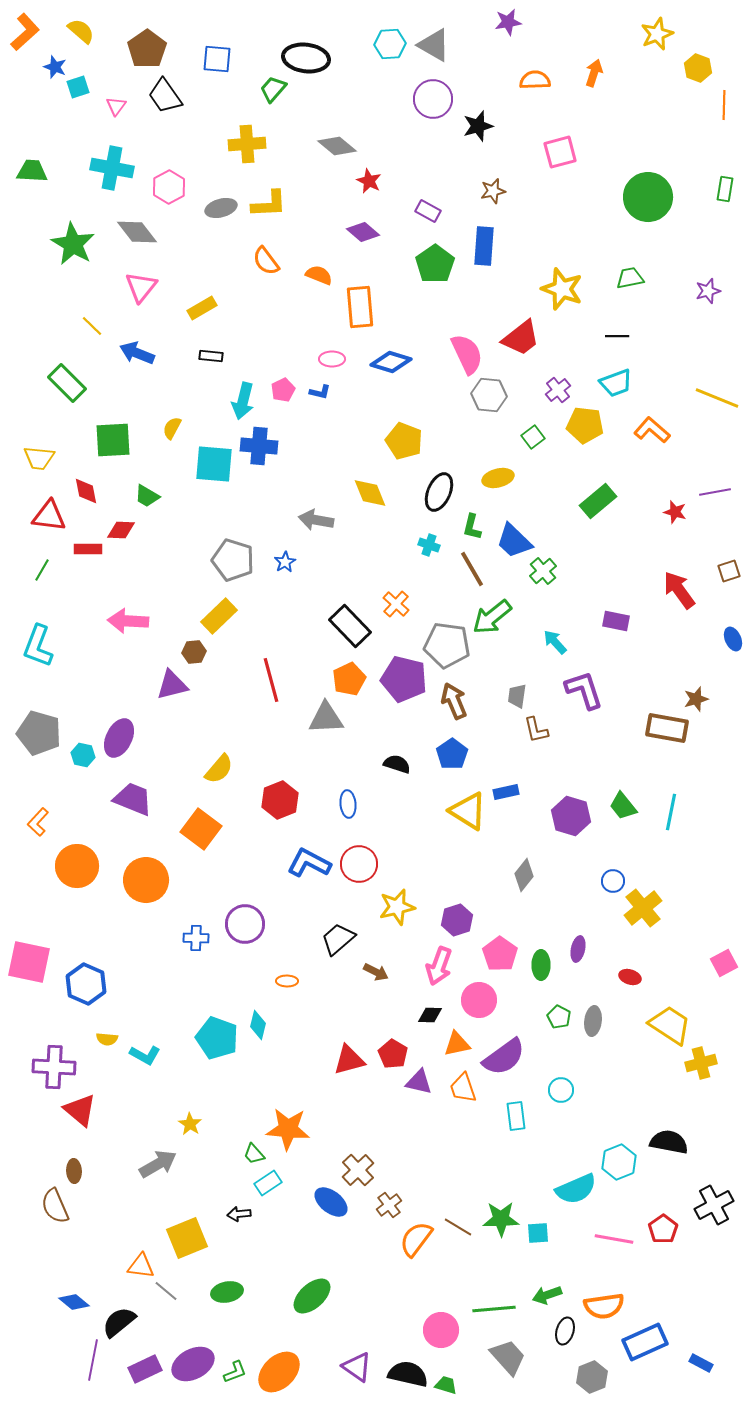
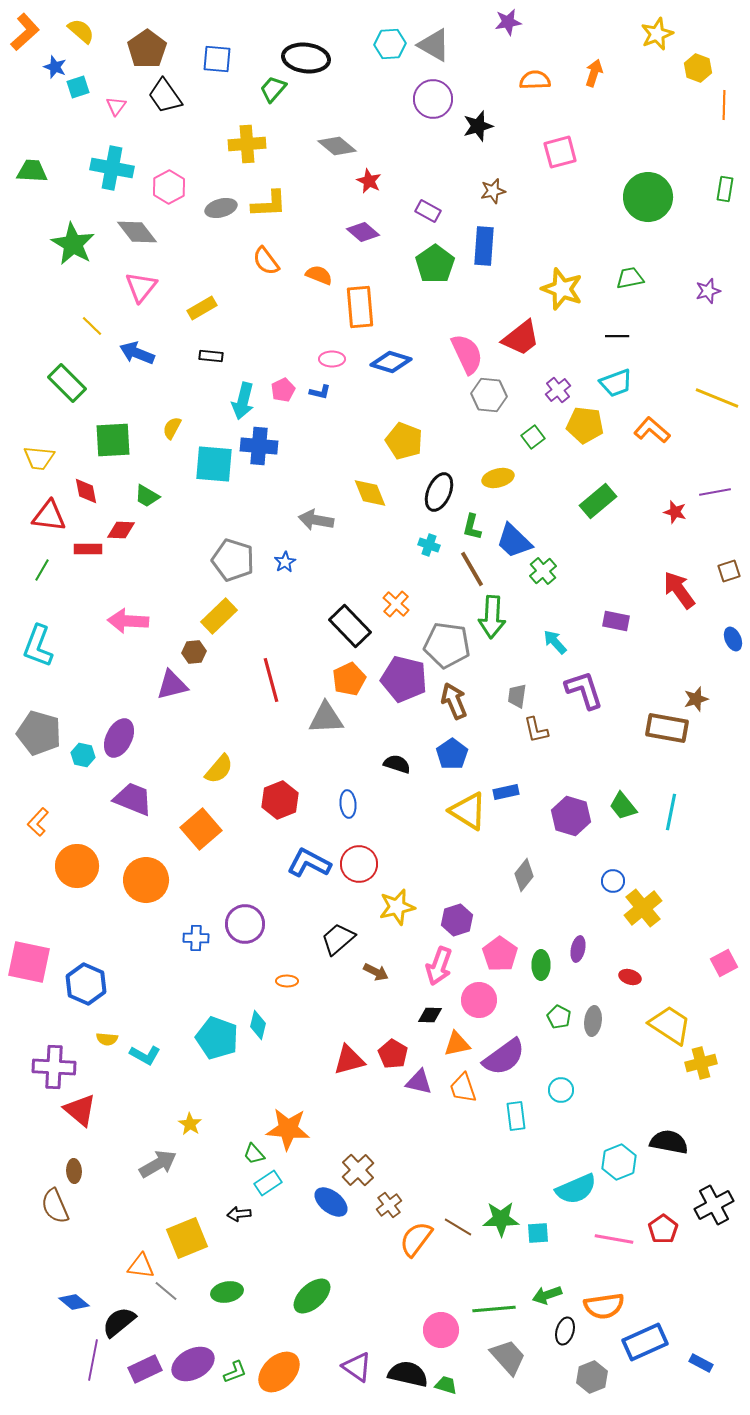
green arrow at (492, 617): rotated 48 degrees counterclockwise
orange square at (201, 829): rotated 12 degrees clockwise
